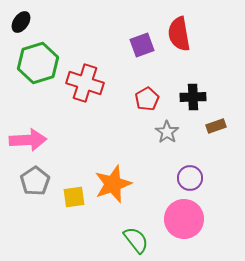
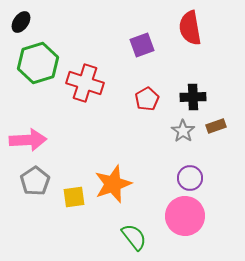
red semicircle: moved 11 px right, 6 px up
gray star: moved 16 px right, 1 px up
pink circle: moved 1 px right, 3 px up
green semicircle: moved 2 px left, 3 px up
